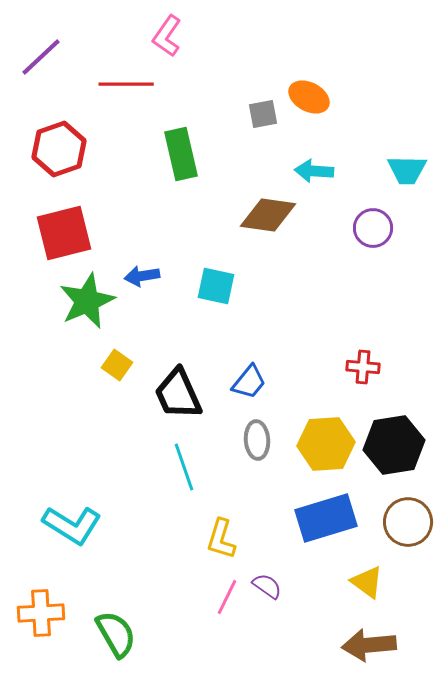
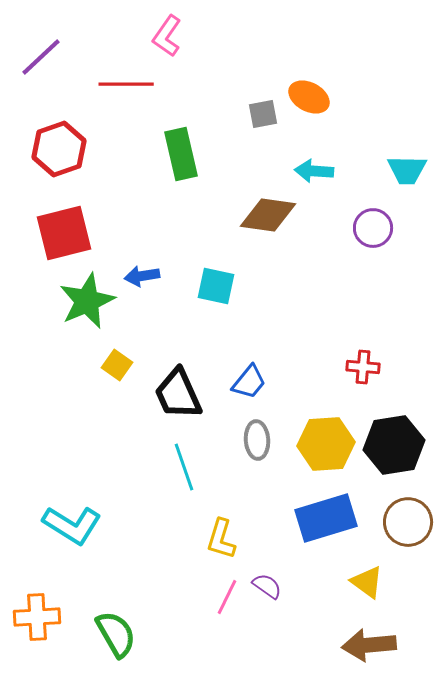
orange cross: moved 4 px left, 4 px down
